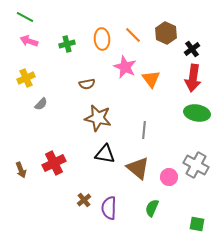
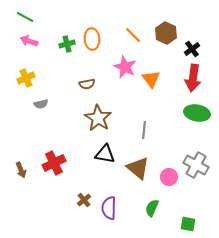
orange ellipse: moved 10 px left
gray semicircle: rotated 32 degrees clockwise
brown star: rotated 20 degrees clockwise
green square: moved 9 px left
